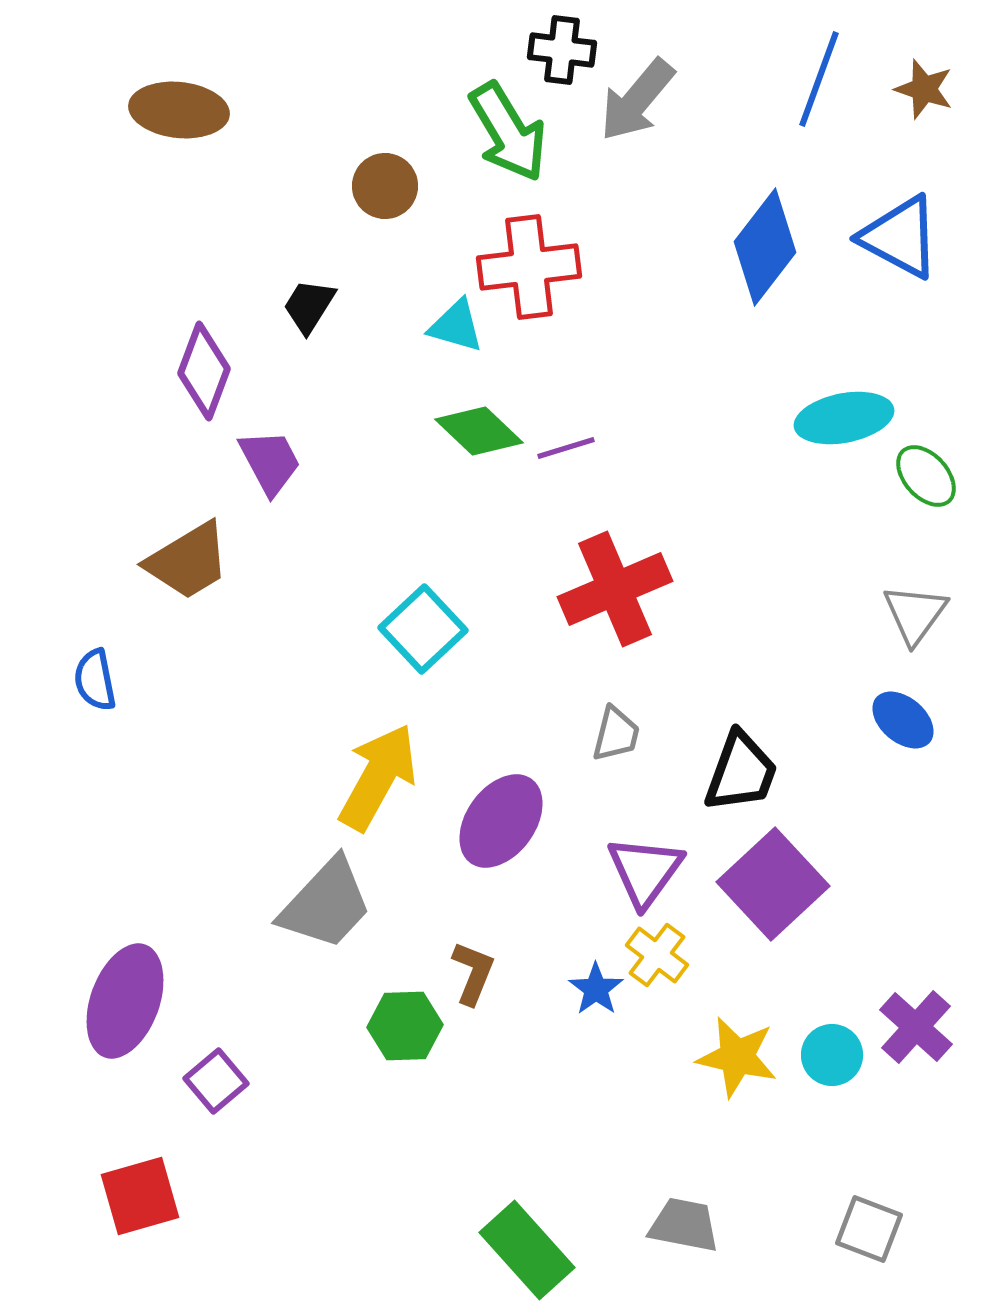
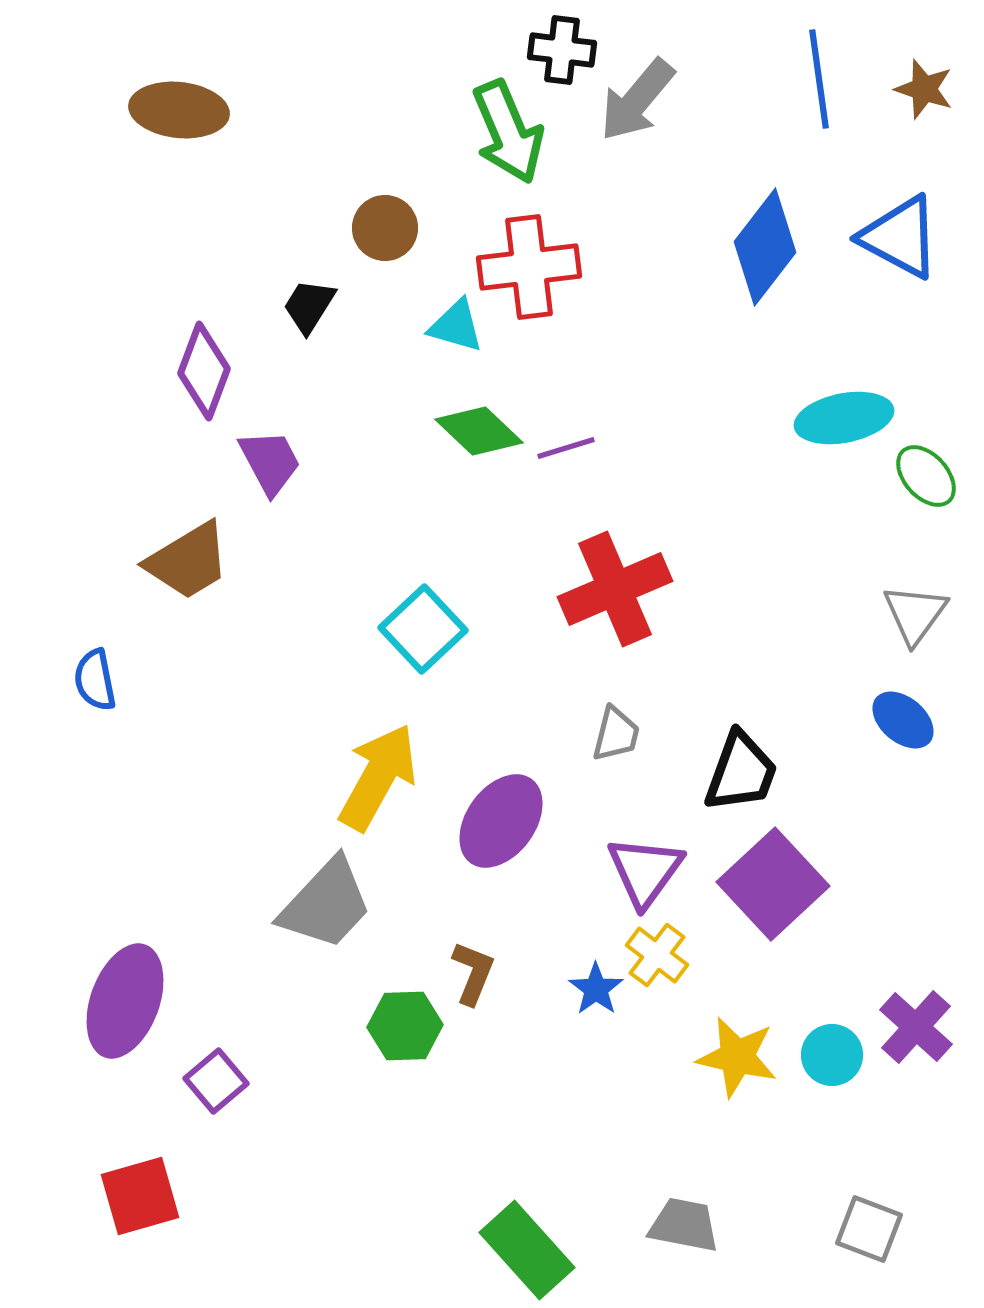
blue line at (819, 79): rotated 28 degrees counterclockwise
green arrow at (508, 132): rotated 8 degrees clockwise
brown circle at (385, 186): moved 42 px down
